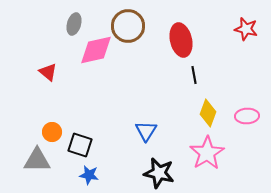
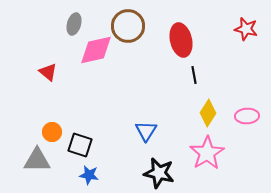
yellow diamond: rotated 12 degrees clockwise
